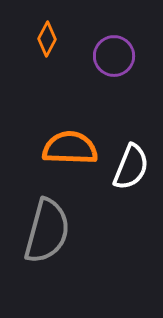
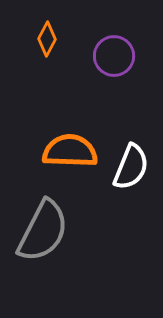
orange semicircle: moved 3 px down
gray semicircle: moved 4 px left; rotated 12 degrees clockwise
